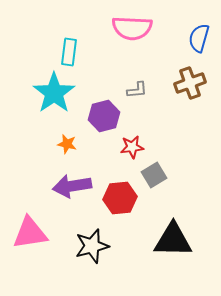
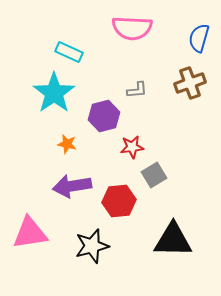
cyan rectangle: rotated 72 degrees counterclockwise
red hexagon: moved 1 px left, 3 px down
